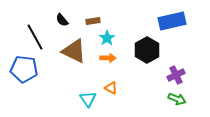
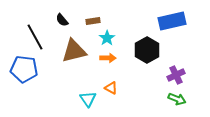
brown triangle: rotated 40 degrees counterclockwise
